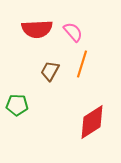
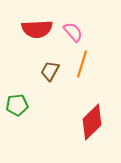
green pentagon: rotated 10 degrees counterclockwise
red diamond: rotated 12 degrees counterclockwise
